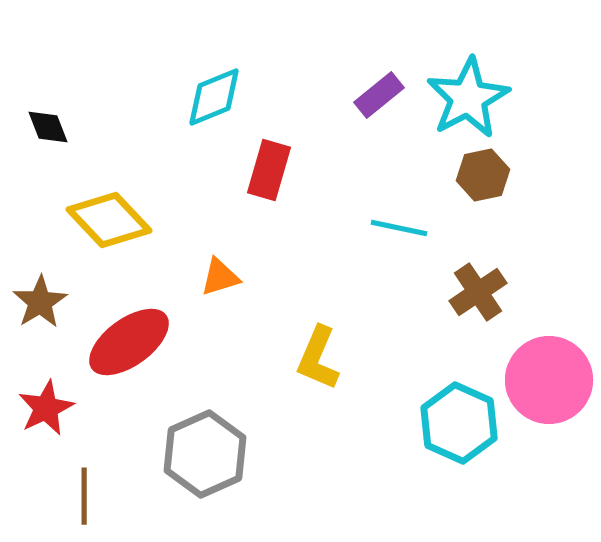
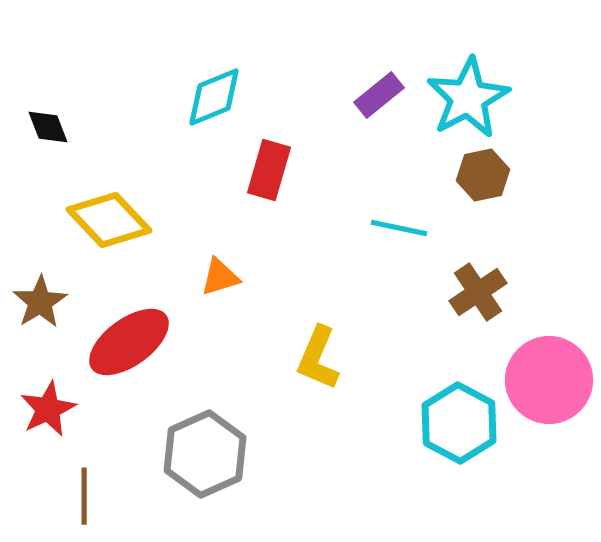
red star: moved 2 px right, 1 px down
cyan hexagon: rotated 4 degrees clockwise
